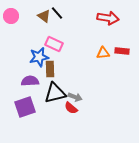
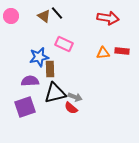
pink rectangle: moved 10 px right
